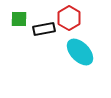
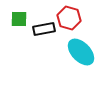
red hexagon: rotated 15 degrees counterclockwise
cyan ellipse: moved 1 px right
